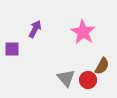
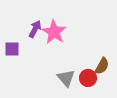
pink star: moved 29 px left
red circle: moved 2 px up
